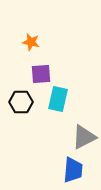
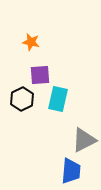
purple square: moved 1 px left, 1 px down
black hexagon: moved 1 px right, 3 px up; rotated 25 degrees counterclockwise
gray triangle: moved 3 px down
blue trapezoid: moved 2 px left, 1 px down
